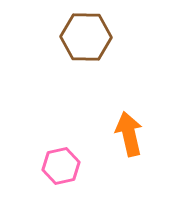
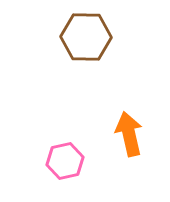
pink hexagon: moved 4 px right, 5 px up
